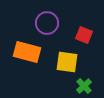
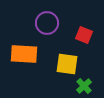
orange rectangle: moved 3 px left, 2 px down; rotated 12 degrees counterclockwise
yellow square: moved 2 px down
